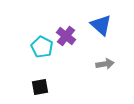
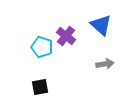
cyan pentagon: rotated 10 degrees counterclockwise
